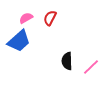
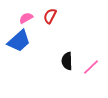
red semicircle: moved 2 px up
